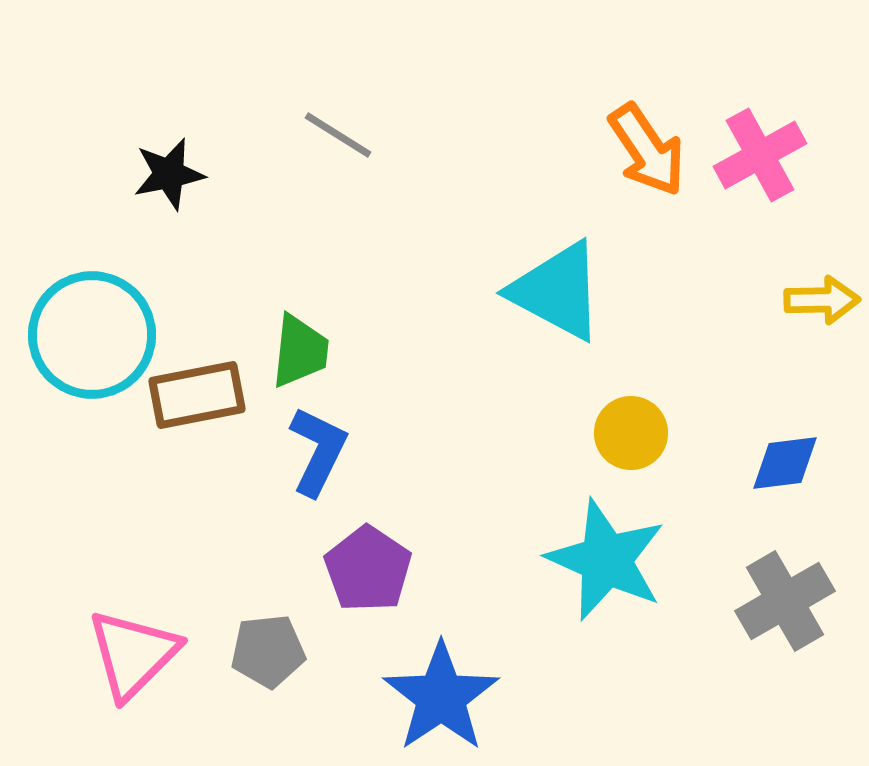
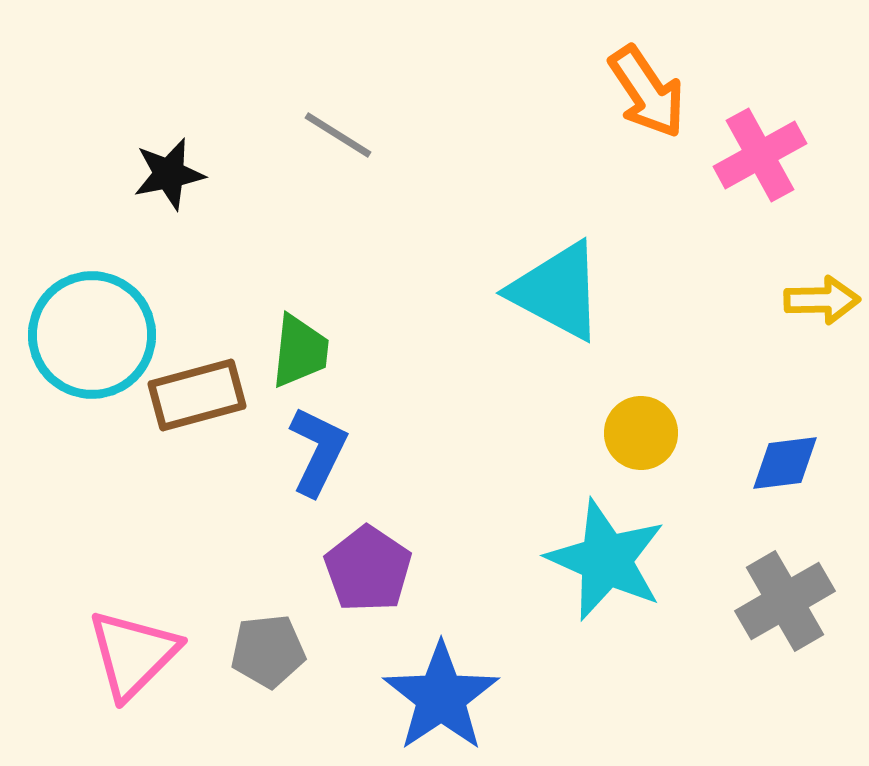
orange arrow: moved 58 px up
brown rectangle: rotated 4 degrees counterclockwise
yellow circle: moved 10 px right
